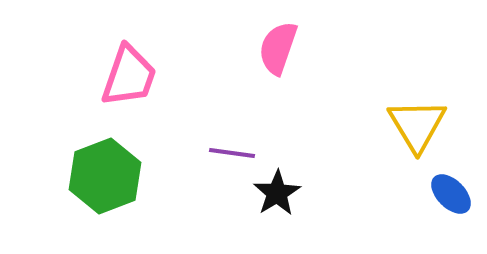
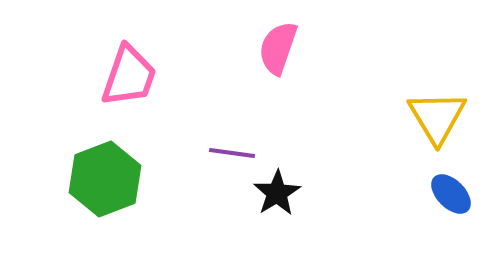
yellow triangle: moved 20 px right, 8 px up
green hexagon: moved 3 px down
